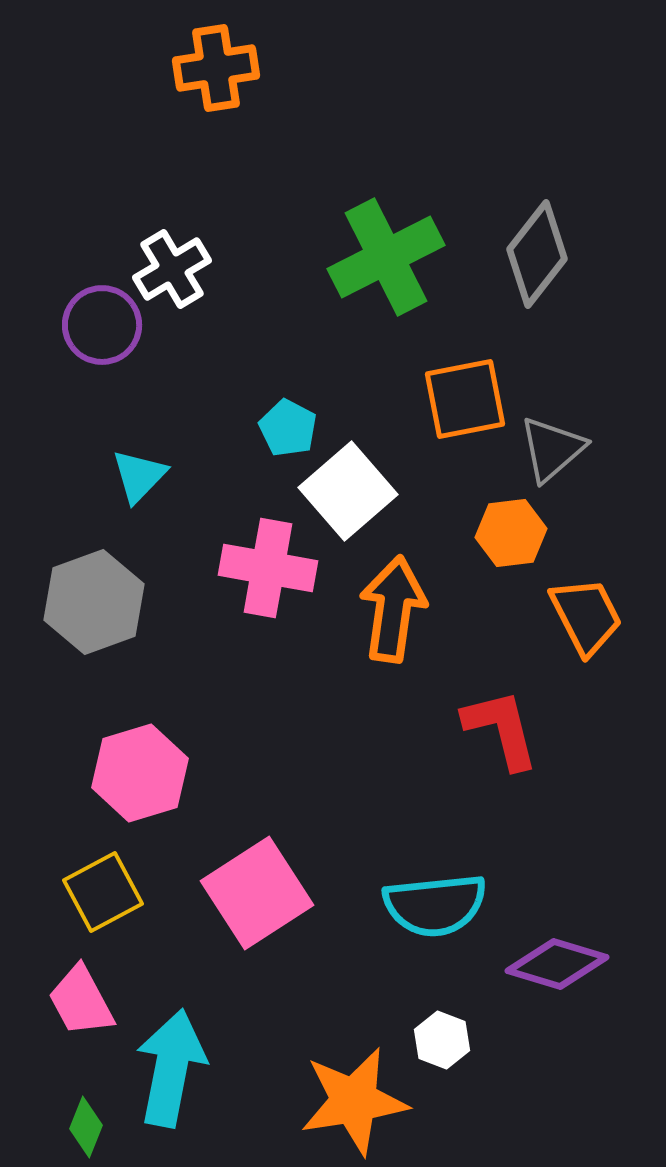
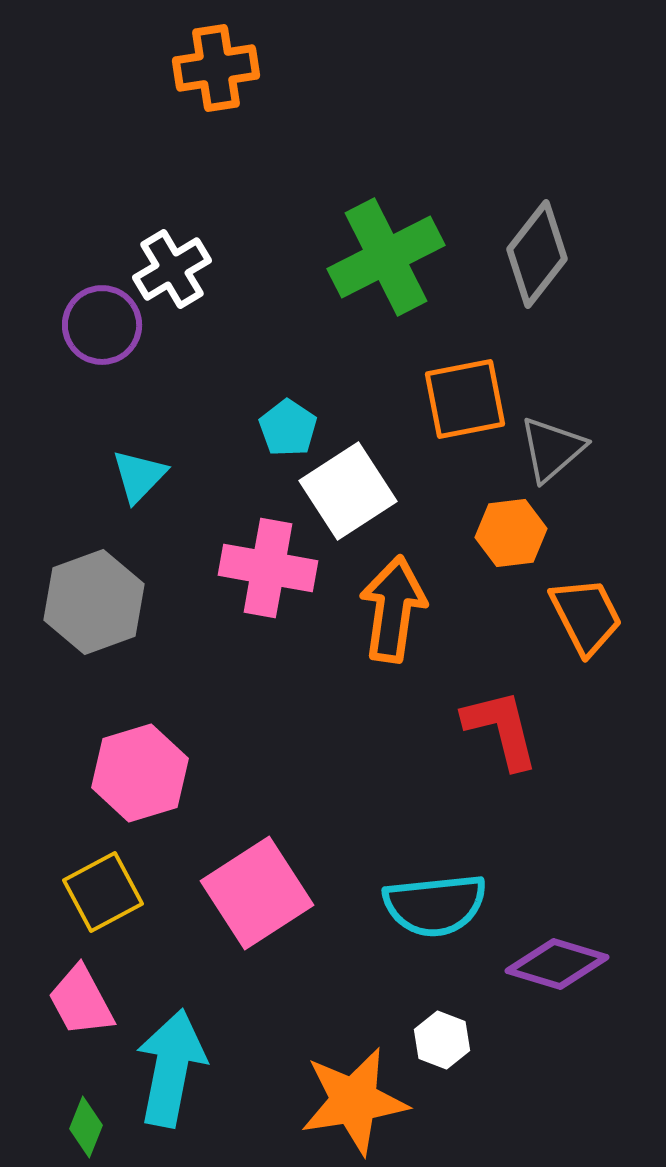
cyan pentagon: rotated 6 degrees clockwise
white square: rotated 8 degrees clockwise
